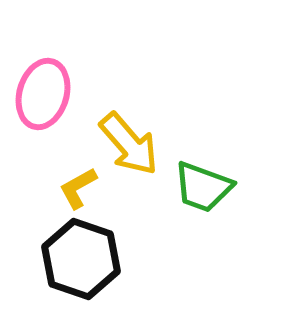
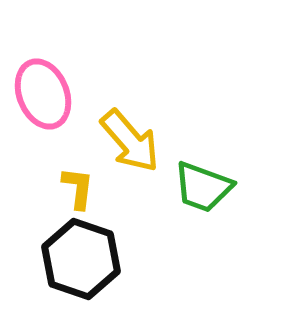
pink ellipse: rotated 38 degrees counterclockwise
yellow arrow: moved 1 px right, 3 px up
yellow L-shape: rotated 126 degrees clockwise
